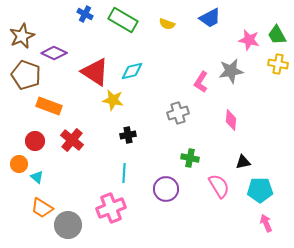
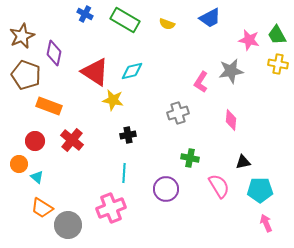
green rectangle: moved 2 px right
purple diamond: rotated 75 degrees clockwise
